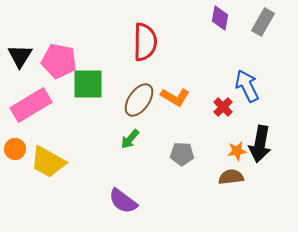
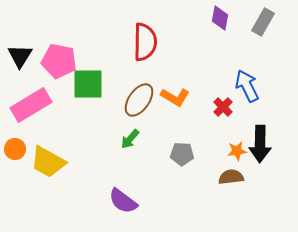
black arrow: rotated 9 degrees counterclockwise
